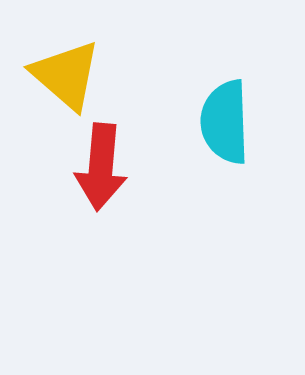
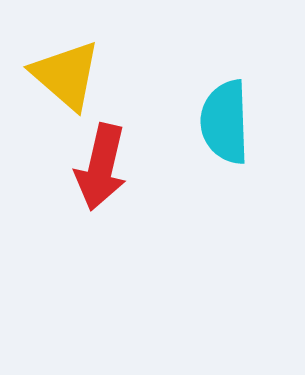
red arrow: rotated 8 degrees clockwise
